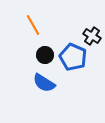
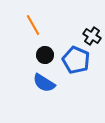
blue pentagon: moved 3 px right, 3 px down
